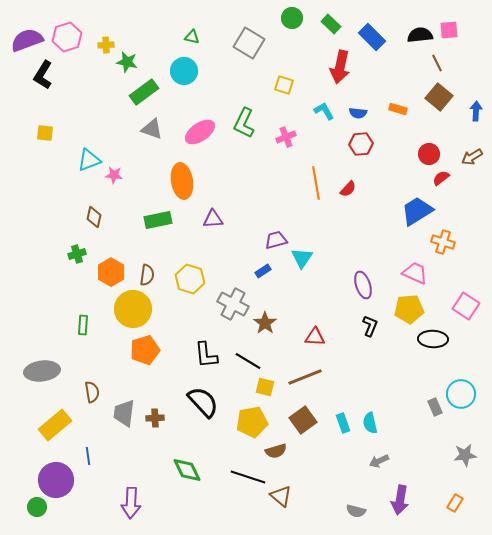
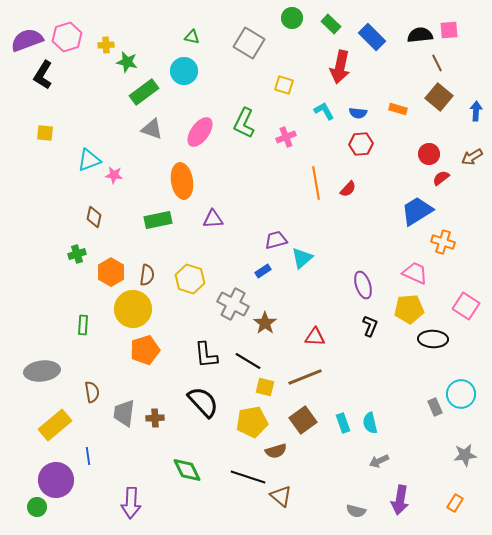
pink ellipse at (200, 132): rotated 20 degrees counterclockwise
cyan triangle at (302, 258): rotated 15 degrees clockwise
